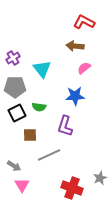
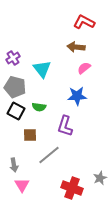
brown arrow: moved 1 px right, 1 px down
gray pentagon: rotated 15 degrees clockwise
blue star: moved 2 px right
black square: moved 1 px left, 2 px up; rotated 36 degrees counterclockwise
gray line: rotated 15 degrees counterclockwise
gray arrow: moved 1 px up; rotated 48 degrees clockwise
